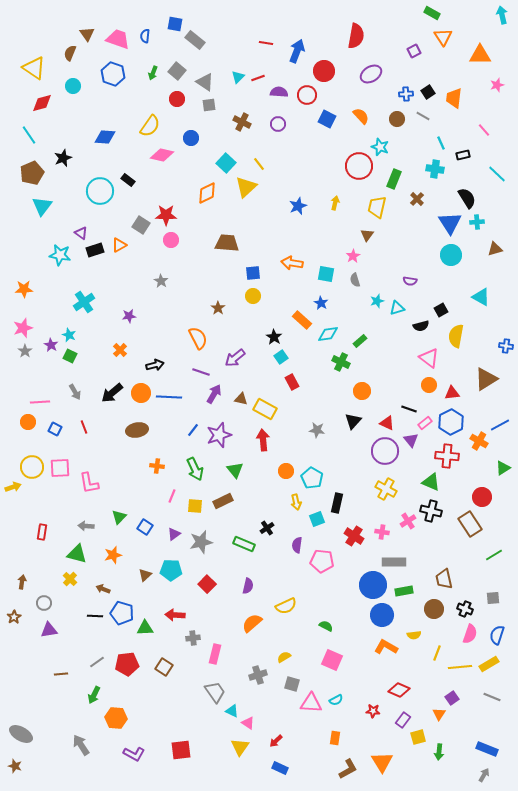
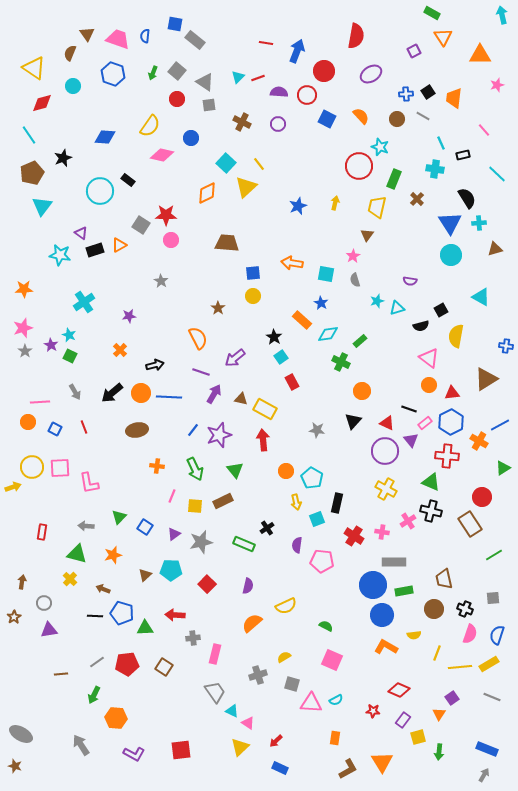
cyan cross at (477, 222): moved 2 px right, 1 px down
yellow triangle at (240, 747): rotated 12 degrees clockwise
